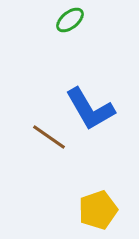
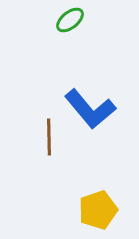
blue L-shape: rotated 10 degrees counterclockwise
brown line: rotated 54 degrees clockwise
